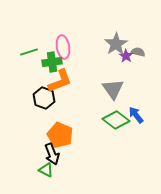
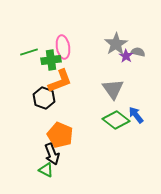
green cross: moved 1 px left, 2 px up
